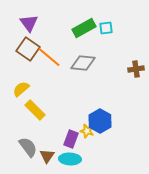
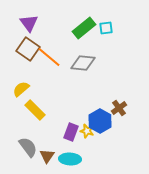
green rectangle: rotated 10 degrees counterclockwise
brown cross: moved 17 px left, 39 px down; rotated 28 degrees counterclockwise
purple rectangle: moved 7 px up
